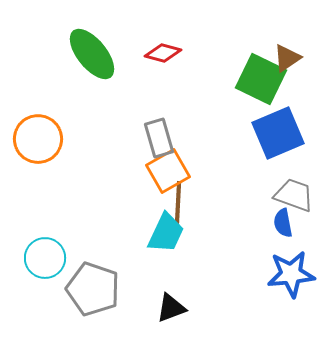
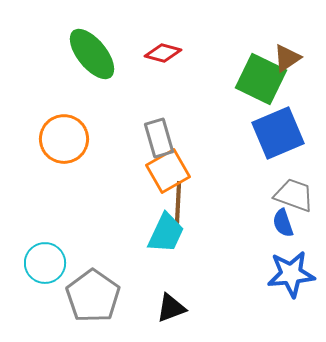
orange circle: moved 26 px right
blue semicircle: rotated 8 degrees counterclockwise
cyan circle: moved 5 px down
gray pentagon: moved 7 px down; rotated 16 degrees clockwise
